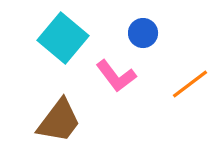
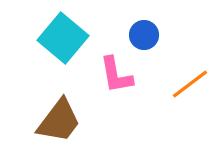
blue circle: moved 1 px right, 2 px down
pink L-shape: moved 1 px up; rotated 27 degrees clockwise
